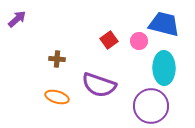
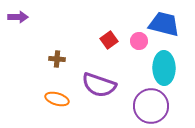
purple arrow: moved 1 px right, 2 px up; rotated 42 degrees clockwise
orange ellipse: moved 2 px down
